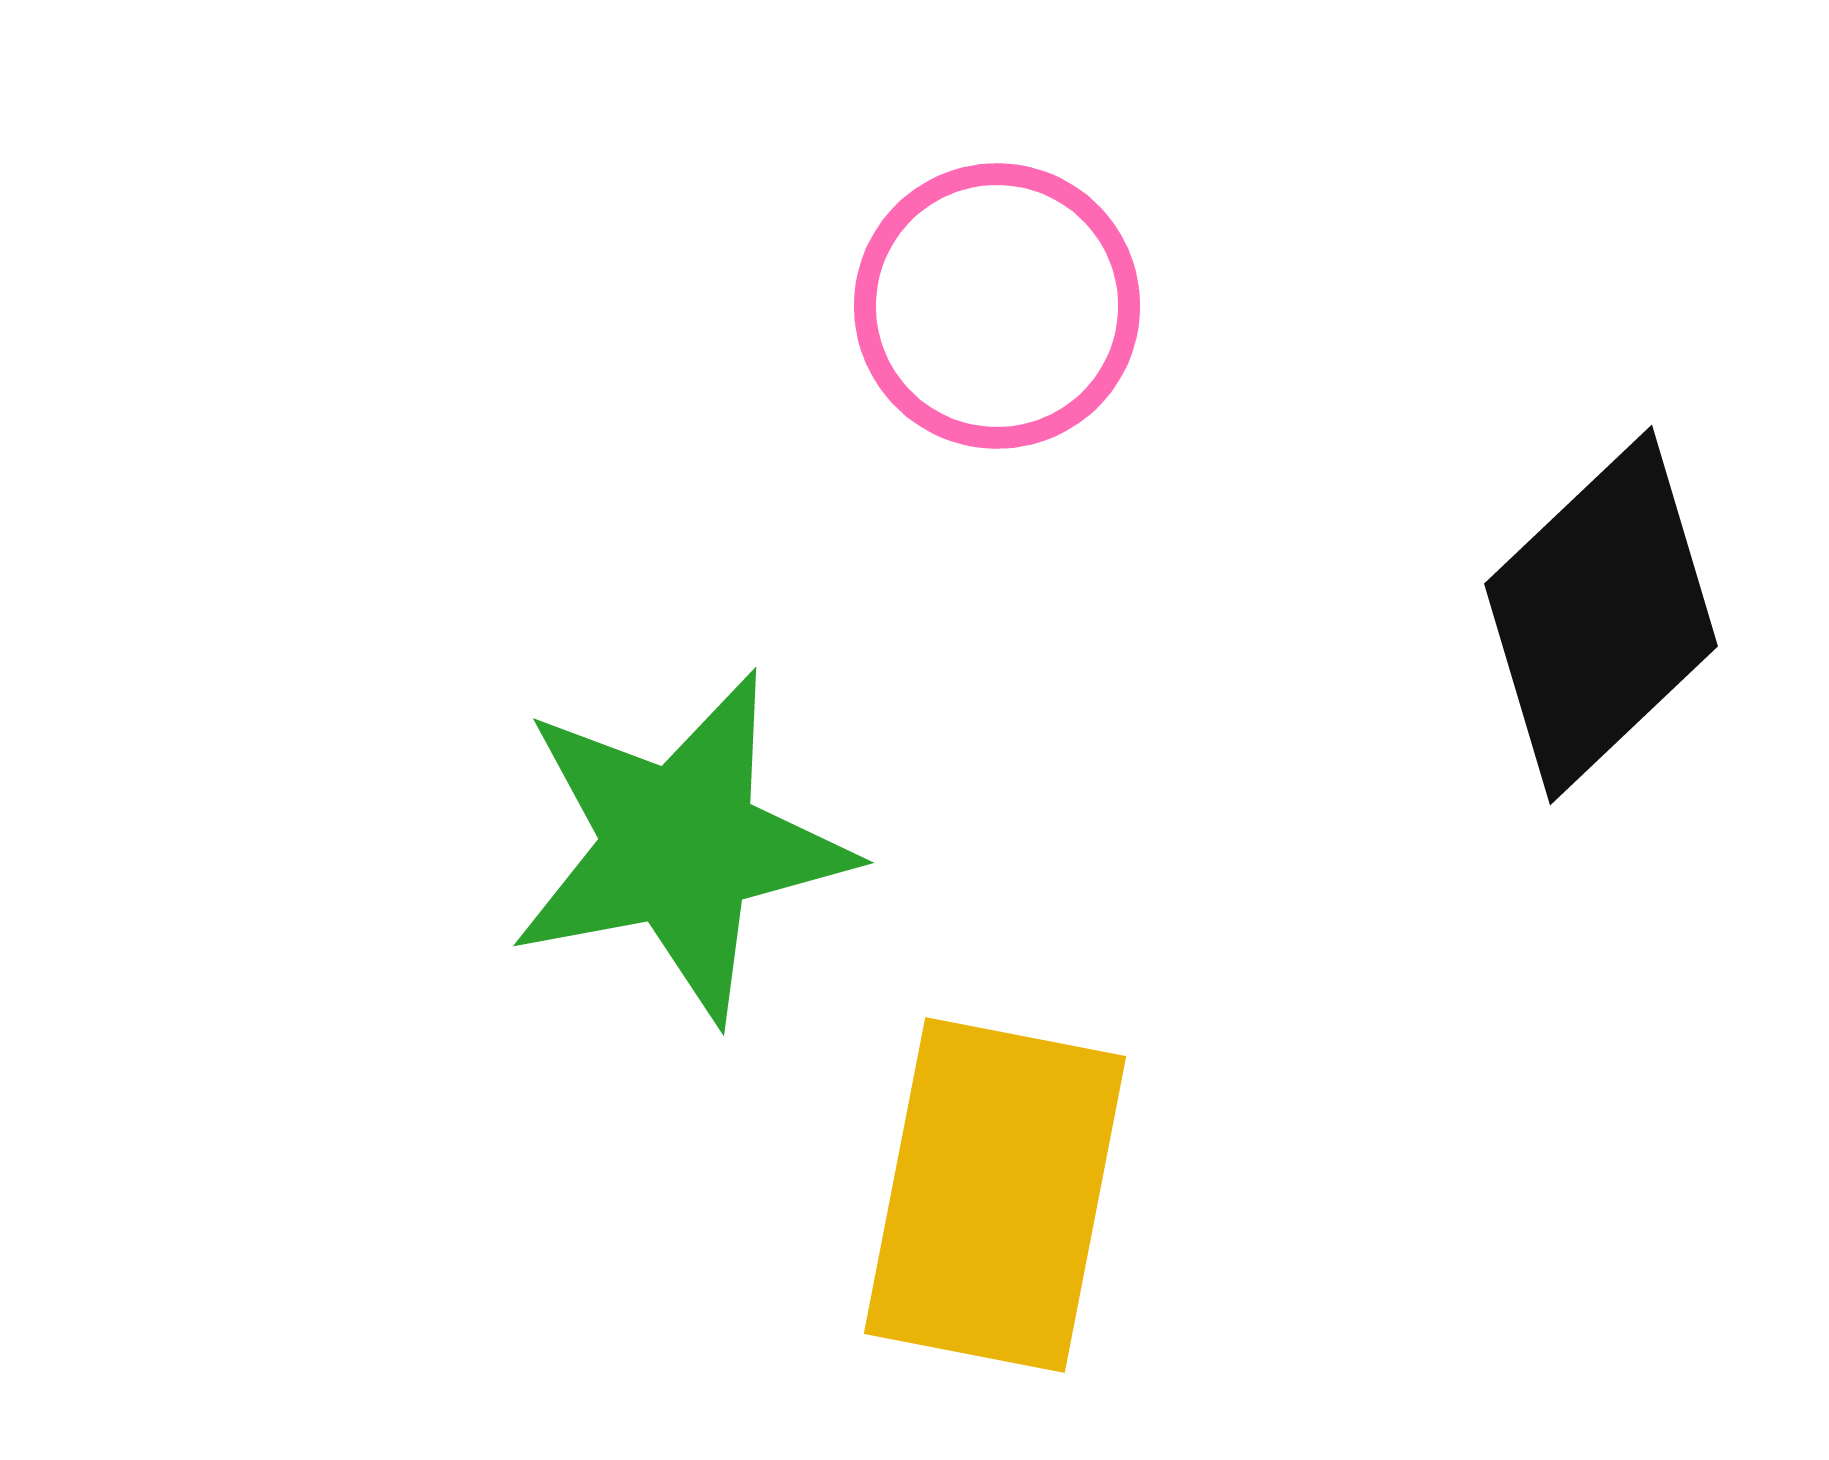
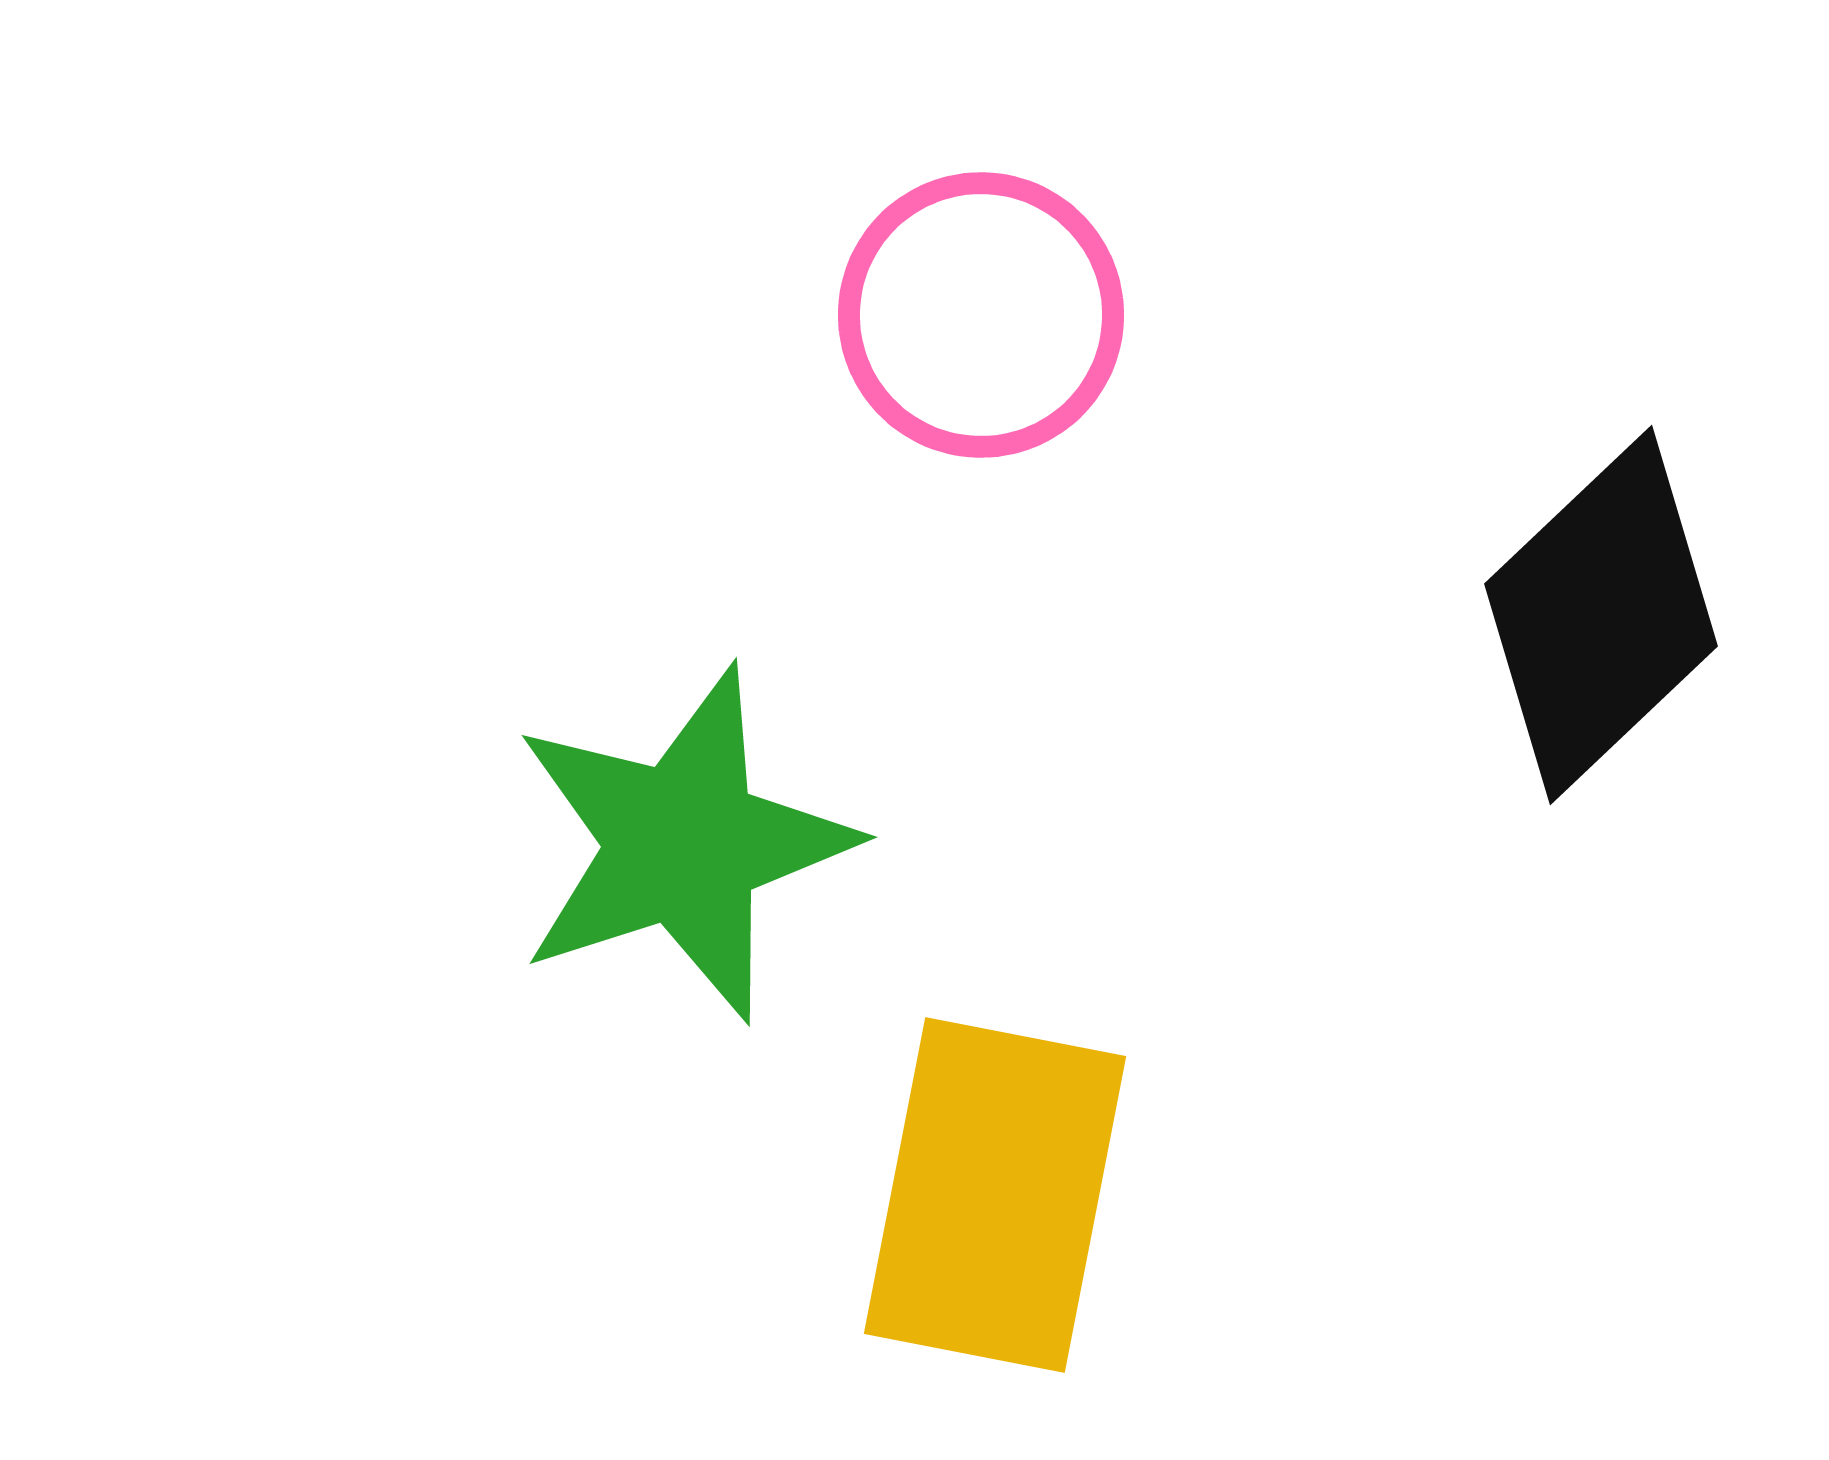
pink circle: moved 16 px left, 9 px down
green star: moved 3 px right, 2 px up; rotated 7 degrees counterclockwise
